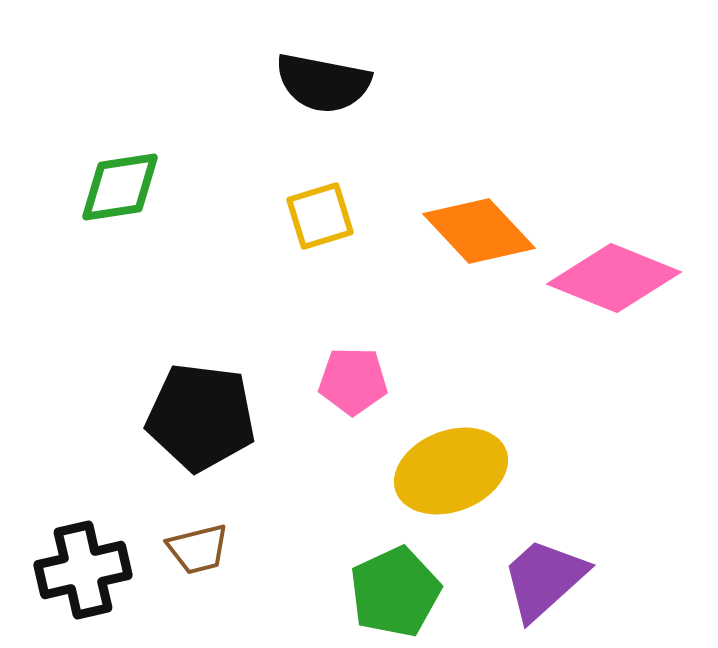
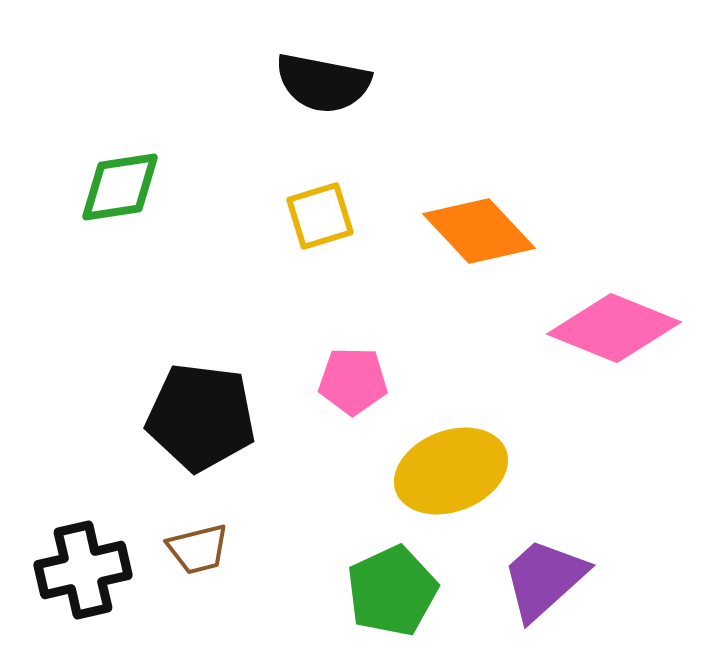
pink diamond: moved 50 px down
green pentagon: moved 3 px left, 1 px up
